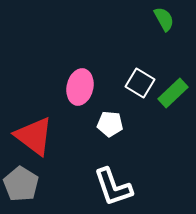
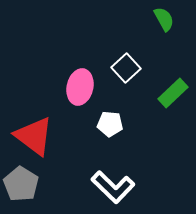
white square: moved 14 px left, 15 px up; rotated 16 degrees clockwise
white L-shape: rotated 27 degrees counterclockwise
